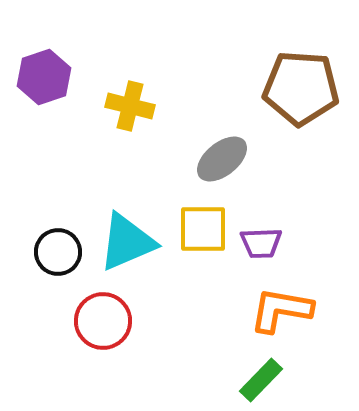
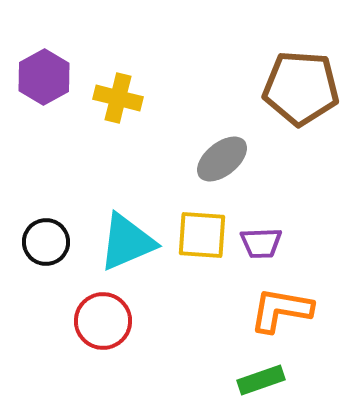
purple hexagon: rotated 10 degrees counterclockwise
yellow cross: moved 12 px left, 8 px up
yellow square: moved 1 px left, 6 px down; rotated 4 degrees clockwise
black circle: moved 12 px left, 10 px up
green rectangle: rotated 27 degrees clockwise
